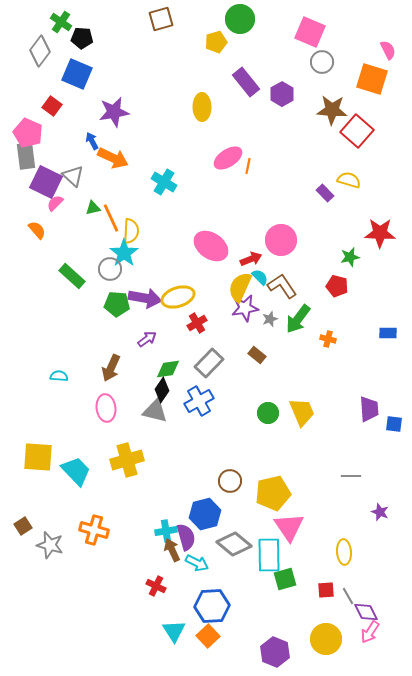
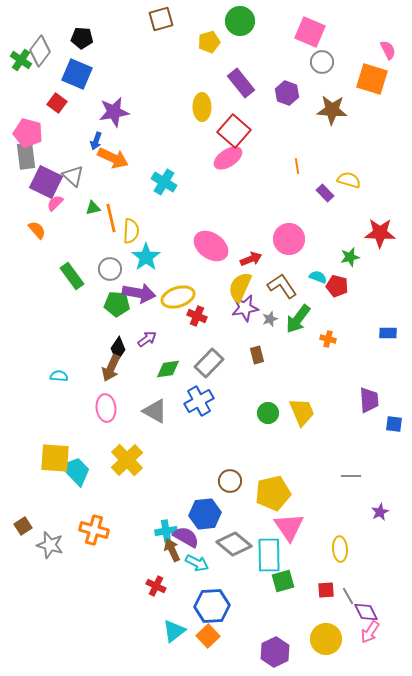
green circle at (240, 19): moved 2 px down
green cross at (61, 22): moved 40 px left, 38 px down
yellow pentagon at (216, 42): moved 7 px left
purple rectangle at (246, 82): moved 5 px left, 1 px down
purple hexagon at (282, 94): moved 5 px right, 1 px up; rotated 10 degrees counterclockwise
red square at (52, 106): moved 5 px right, 3 px up
red square at (357, 131): moved 123 px left
pink pentagon at (28, 133): rotated 8 degrees counterclockwise
blue arrow at (92, 141): moved 4 px right; rotated 132 degrees counterclockwise
orange line at (248, 166): moved 49 px right; rotated 21 degrees counterclockwise
orange line at (111, 218): rotated 12 degrees clockwise
pink circle at (281, 240): moved 8 px right, 1 px up
cyan star at (124, 253): moved 22 px right, 4 px down
green rectangle at (72, 276): rotated 12 degrees clockwise
cyan semicircle at (260, 277): moved 58 px right; rotated 24 degrees counterclockwise
purple arrow at (145, 298): moved 6 px left, 5 px up
red cross at (197, 323): moved 7 px up; rotated 36 degrees counterclockwise
brown rectangle at (257, 355): rotated 36 degrees clockwise
black diamond at (162, 390): moved 44 px left, 41 px up
purple trapezoid at (369, 409): moved 9 px up
gray triangle at (155, 411): rotated 16 degrees clockwise
yellow square at (38, 457): moved 17 px right, 1 px down
yellow cross at (127, 460): rotated 28 degrees counterclockwise
purple star at (380, 512): rotated 24 degrees clockwise
blue hexagon at (205, 514): rotated 8 degrees clockwise
purple semicircle at (186, 537): rotated 44 degrees counterclockwise
yellow ellipse at (344, 552): moved 4 px left, 3 px up
green square at (285, 579): moved 2 px left, 2 px down
cyan triangle at (174, 631): rotated 25 degrees clockwise
purple hexagon at (275, 652): rotated 12 degrees clockwise
